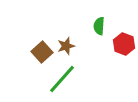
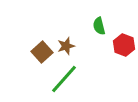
green semicircle: rotated 18 degrees counterclockwise
red hexagon: moved 1 px down
green line: moved 2 px right
